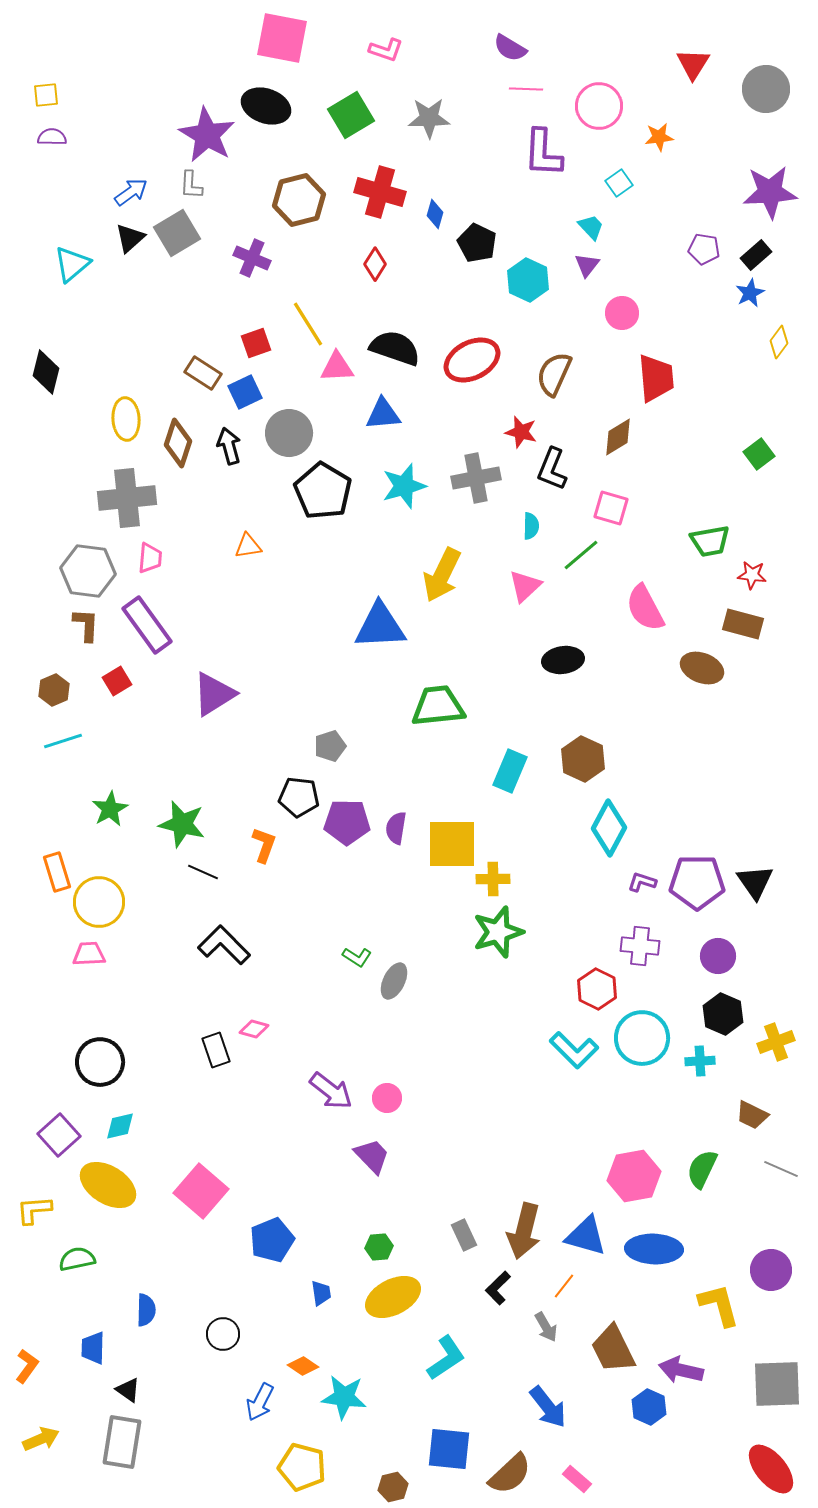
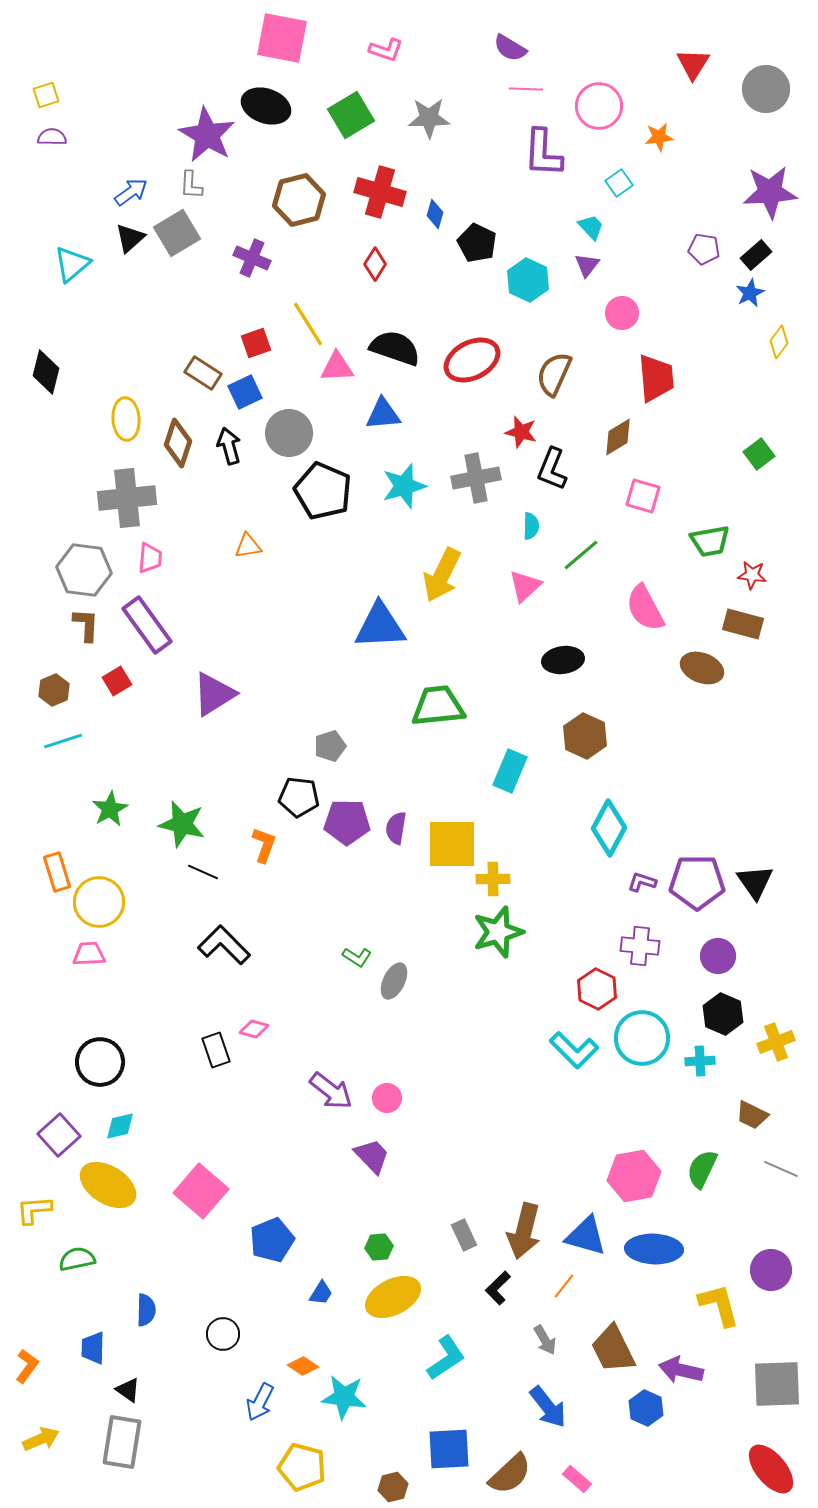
yellow square at (46, 95): rotated 12 degrees counterclockwise
black pentagon at (323, 491): rotated 8 degrees counterclockwise
pink square at (611, 508): moved 32 px right, 12 px up
gray hexagon at (88, 571): moved 4 px left, 1 px up
brown hexagon at (583, 759): moved 2 px right, 23 px up
blue trapezoid at (321, 1293): rotated 40 degrees clockwise
gray arrow at (546, 1327): moved 1 px left, 13 px down
blue hexagon at (649, 1407): moved 3 px left, 1 px down
blue square at (449, 1449): rotated 9 degrees counterclockwise
